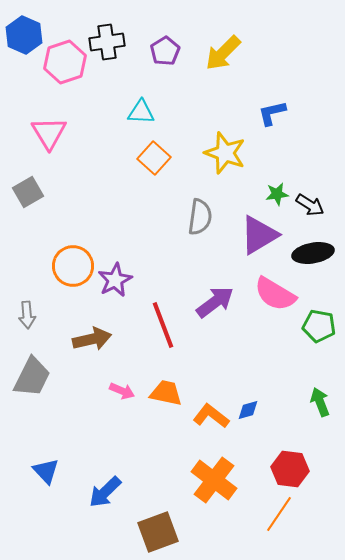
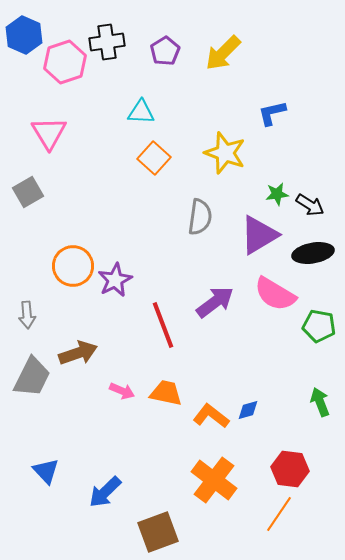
brown arrow: moved 14 px left, 14 px down; rotated 6 degrees counterclockwise
